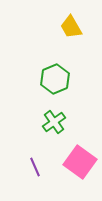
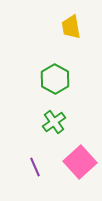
yellow trapezoid: rotated 20 degrees clockwise
green hexagon: rotated 8 degrees counterclockwise
pink square: rotated 12 degrees clockwise
